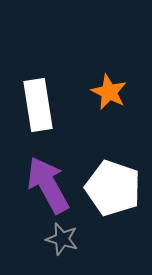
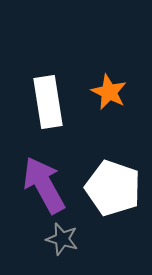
white rectangle: moved 10 px right, 3 px up
purple arrow: moved 4 px left
